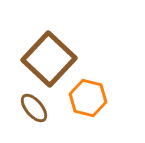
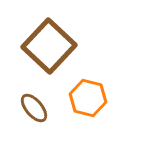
brown square: moved 13 px up
